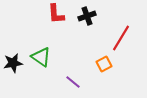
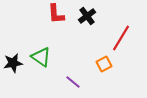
black cross: rotated 18 degrees counterclockwise
